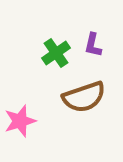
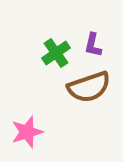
brown semicircle: moved 5 px right, 10 px up
pink star: moved 7 px right, 11 px down
